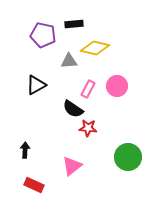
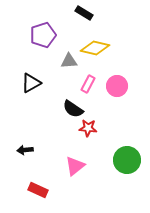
black rectangle: moved 10 px right, 11 px up; rotated 36 degrees clockwise
purple pentagon: rotated 30 degrees counterclockwise
black triangle: moved 5 px left, 2 px up
pink rectangle: moved 5 px up
black arrow: rotated 98 degrees counterclockwise
green circle: moved 1 px left, 3 px down
pink triangle: moved 3 px right
red rectangle: moved 4 px right, 5 px down
